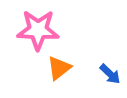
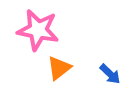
pink star: rotated 9 degrees clockwise
